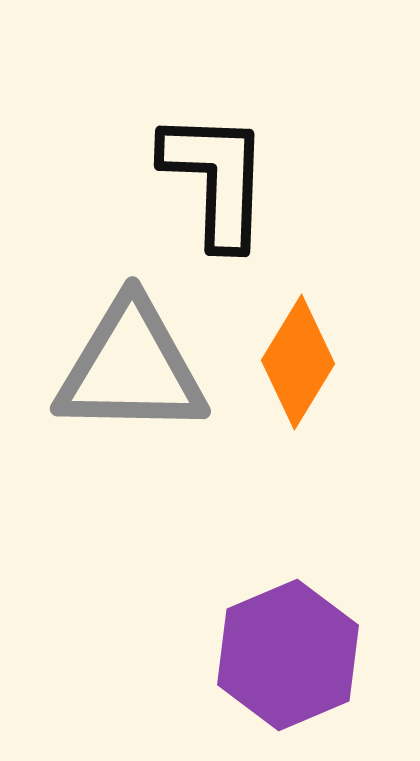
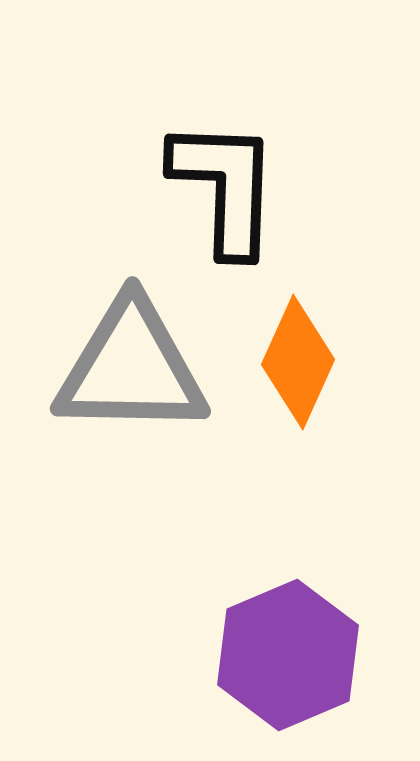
black L-shape: moved 9 px right, 8 px down
orange diamond: rotated 7 degrees counterclockwise
